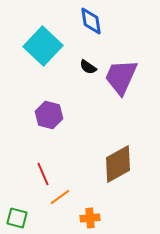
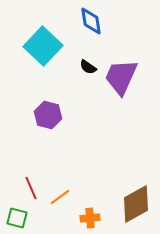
purple hexagon: moved 1 px left
brown diamond: moved 18 px right, 40 px down
red line: moved 12 px left, 14 px down
